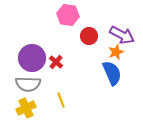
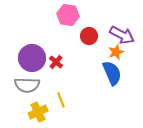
gray semicircle: moved 1 px left, 1 px down
yellow cross: moved 12 px right, 4 px down
